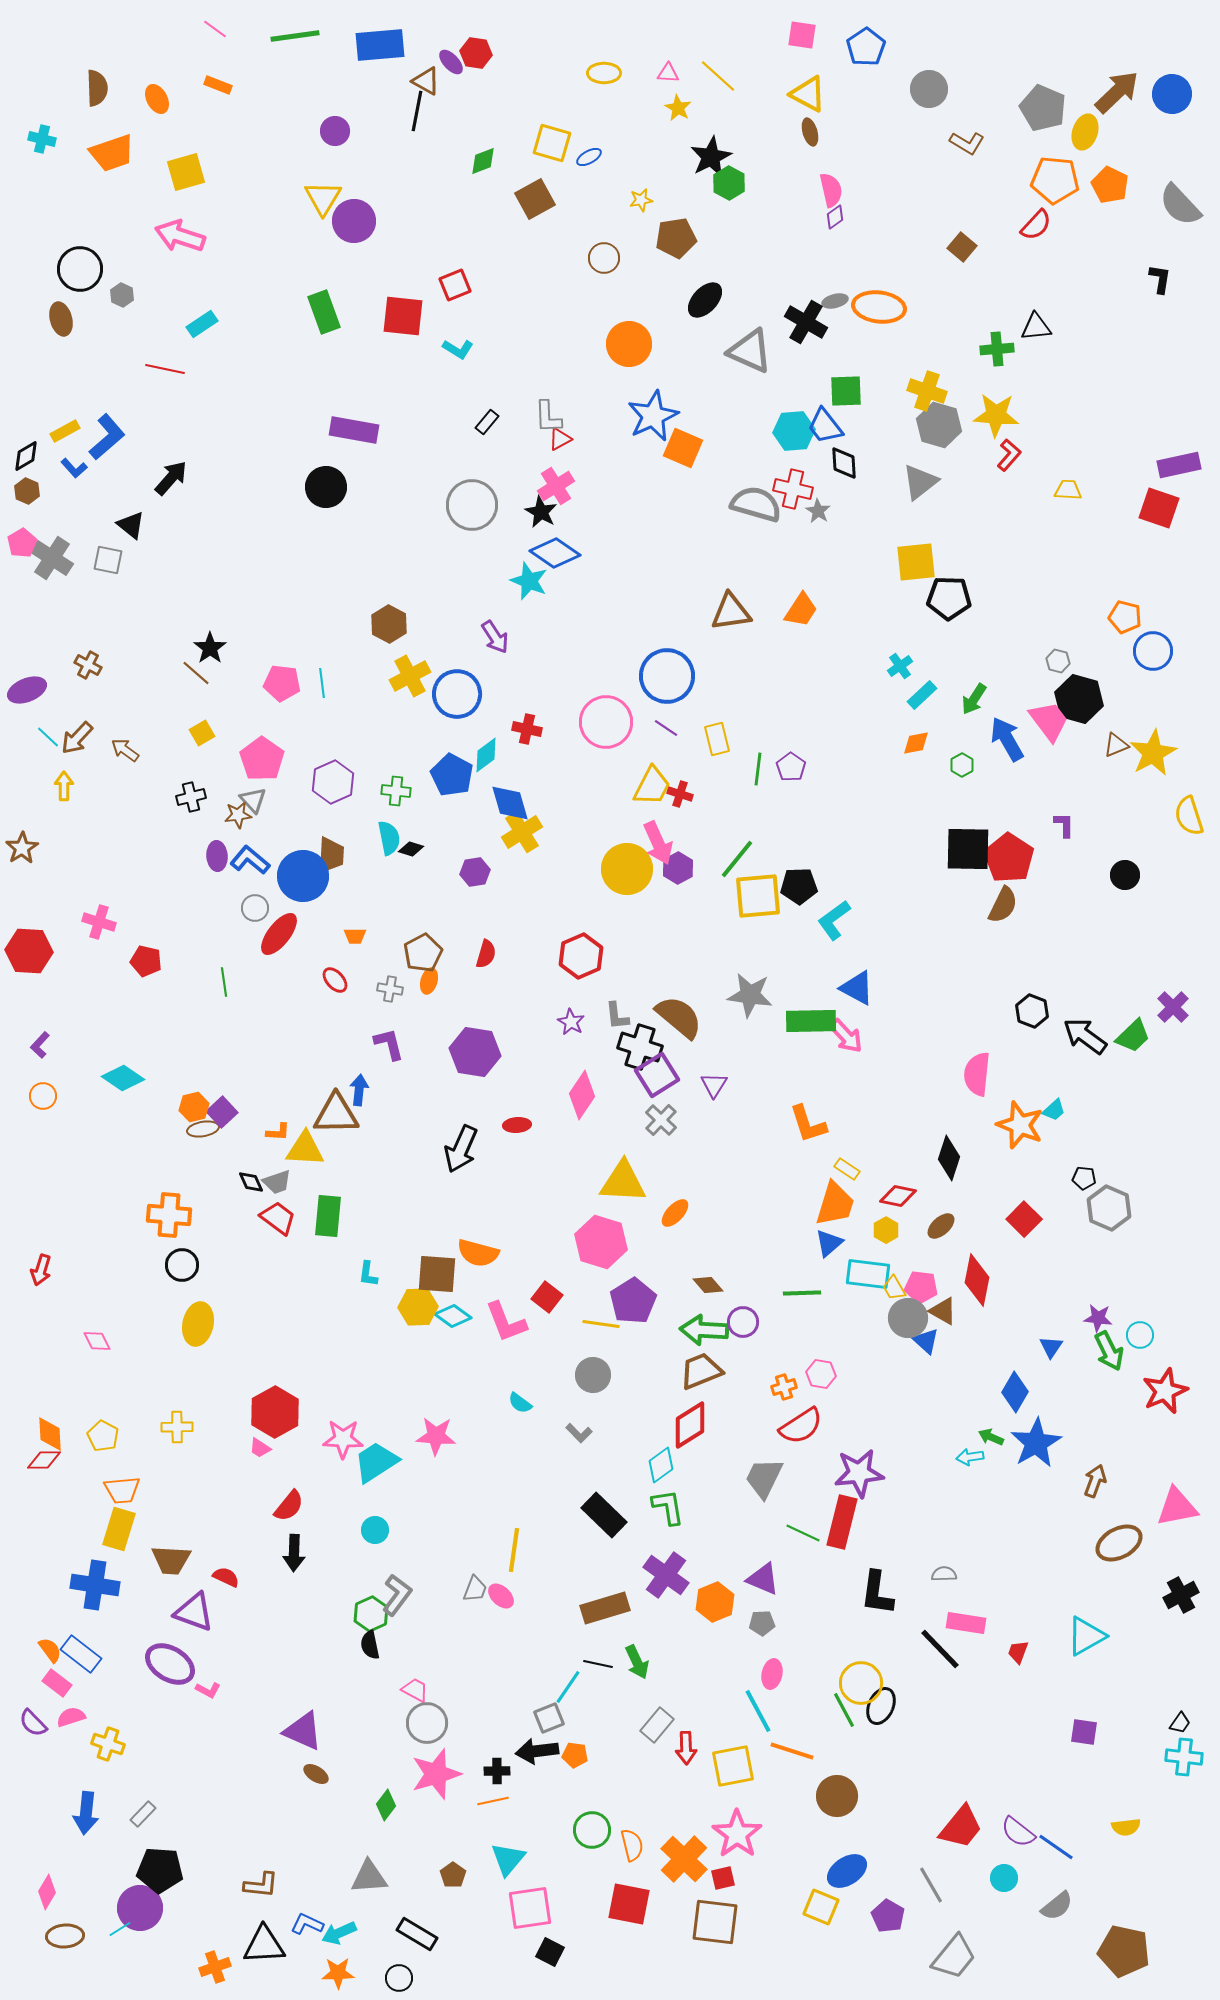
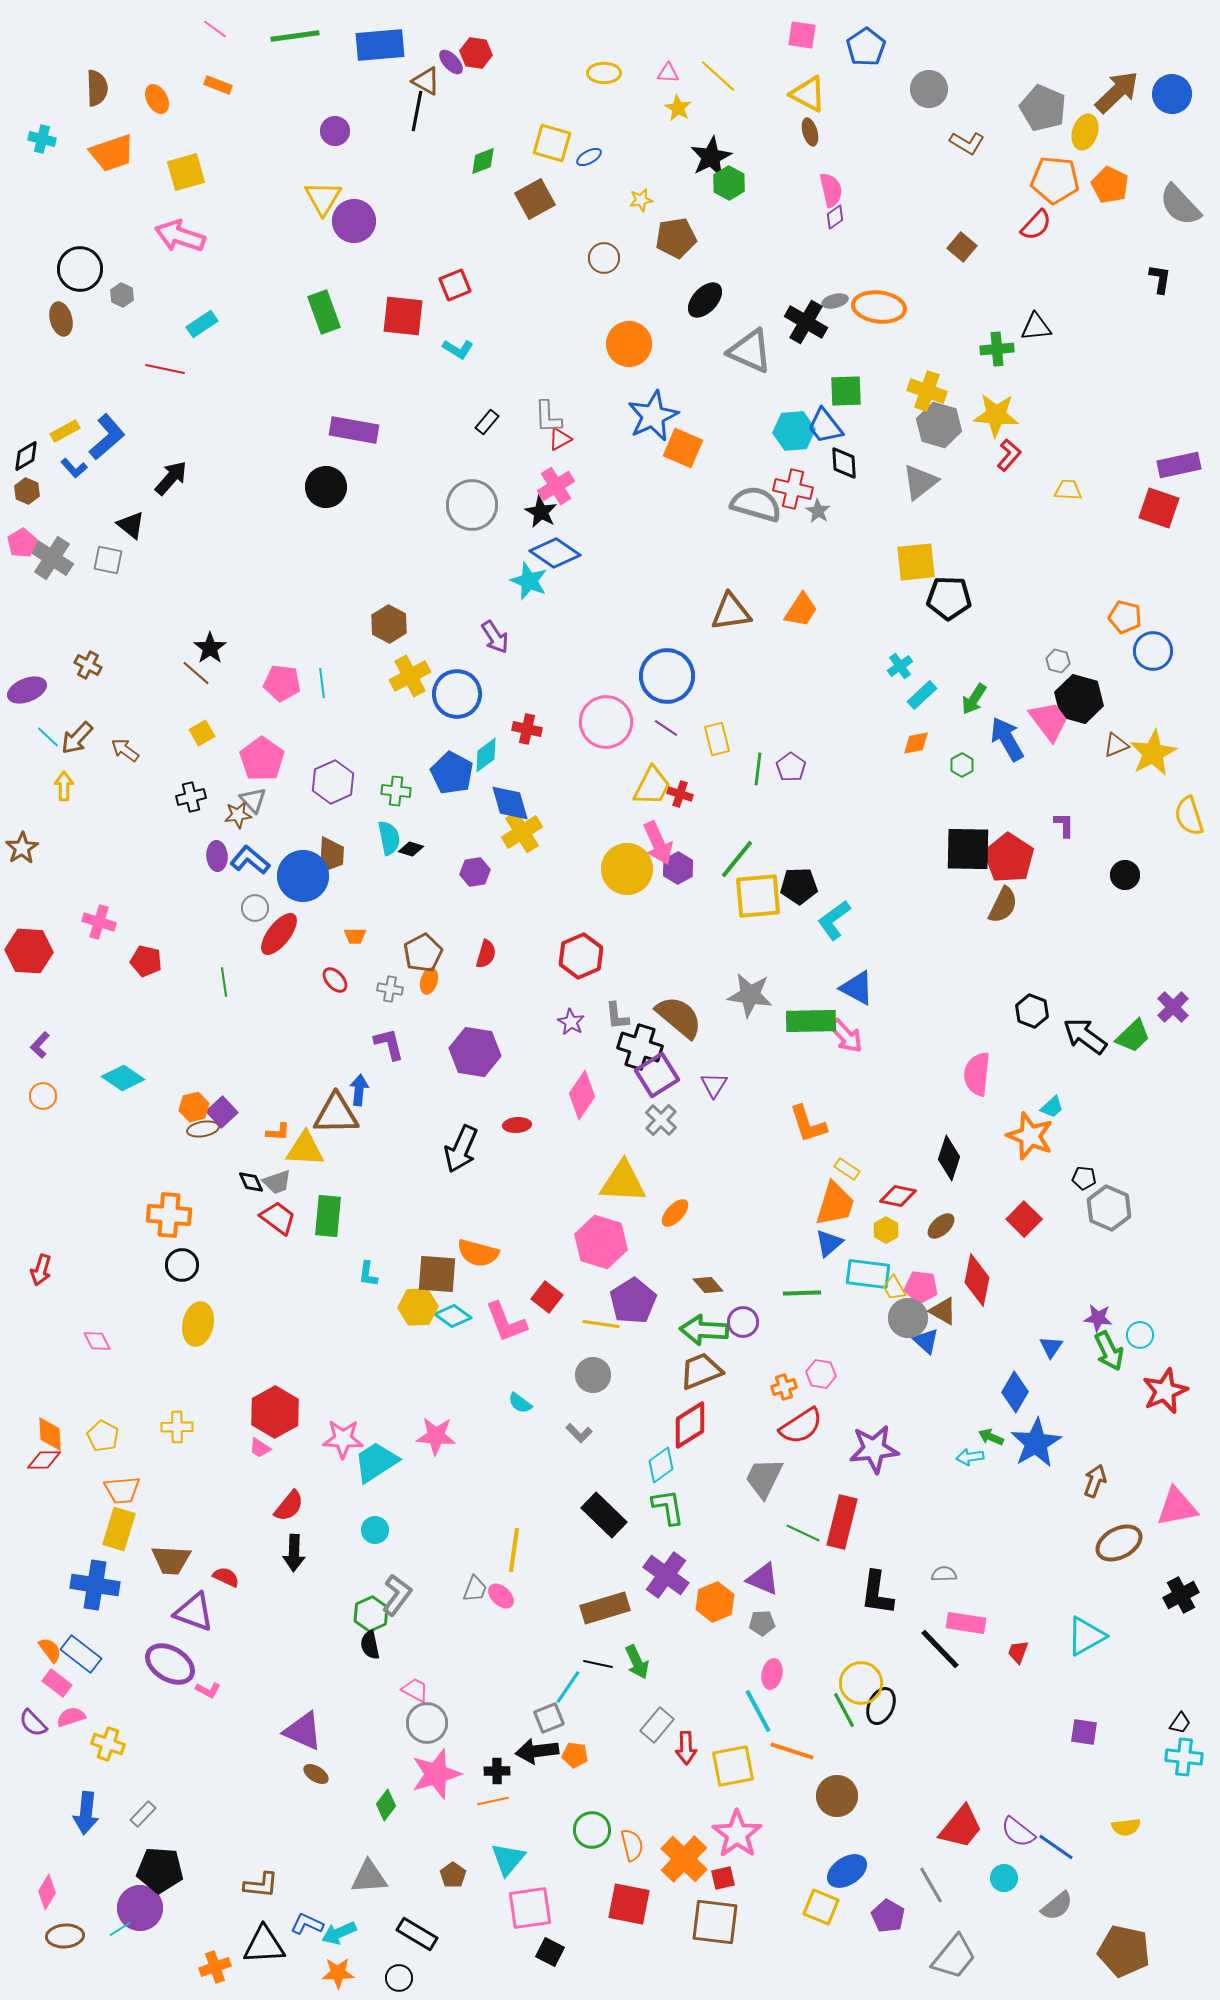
blue pentagon at (452, 775): moved 2 px up
cyan trapezoid at (1054, 1110): moved 2 px left, 3 px up
orange star at (1020, 1125): moved 10 px right, 11 px down
purple star at (859, 1473): moved 15 px right, 24 px up
